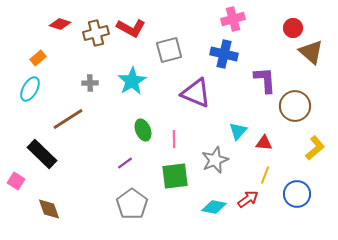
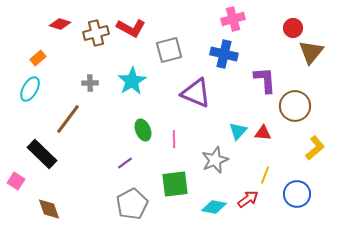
brown triangle: rotated 28 degrees clockwise
brown line: rotated 20 degrees counterclockwise
red triangle: moved 1 px left, 10 px up
green square: moved 8 px down
gray pentagon: rotated 8 degrees clockwise
